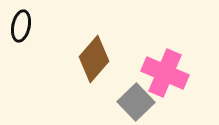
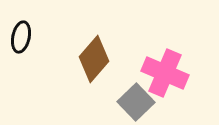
black ellipse: moved 11 px down
